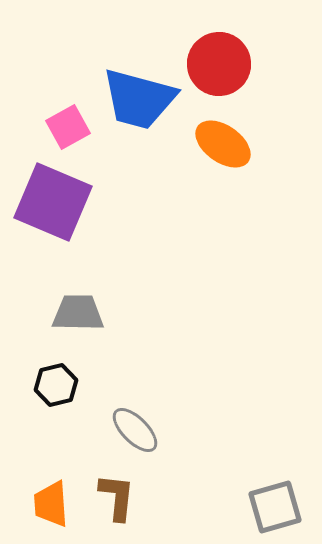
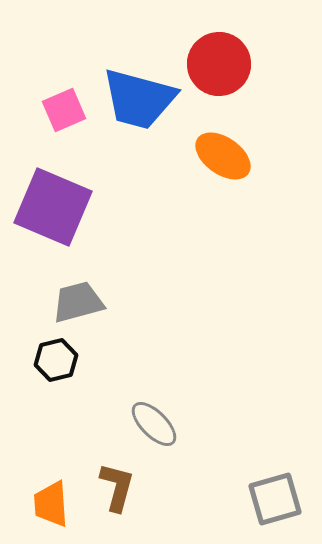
pink square: moved 4 px left, 17 px up; rotated 6 degrees clockwise
orange ellipse: moved 12 px down
purple square: moved 5 px down
gray trapezoid: moved 11 px up; rotated 16 degrees counterclockwise
black hexagon: moved 25 px up
gray ellipse: moved 19 px right, 6 px up
brown L-shape: moved 10 px up; rotated 9 degrees clockwise
gray square: moved 8 px up
